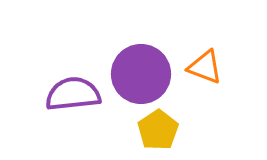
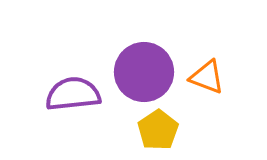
orange triangle: moved 2 px right, 10 px down
purple circle: moved 3 px right, 2 px up
